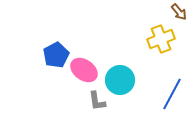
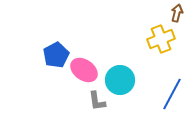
brown arrow: moved 2 px left, 1 px down; rotated 126 degrees counterclockwise
